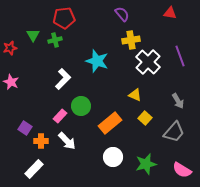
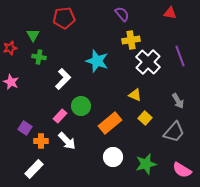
green cross: moved 16 px left, 17 px down; rotated 24 degrees clockwise
